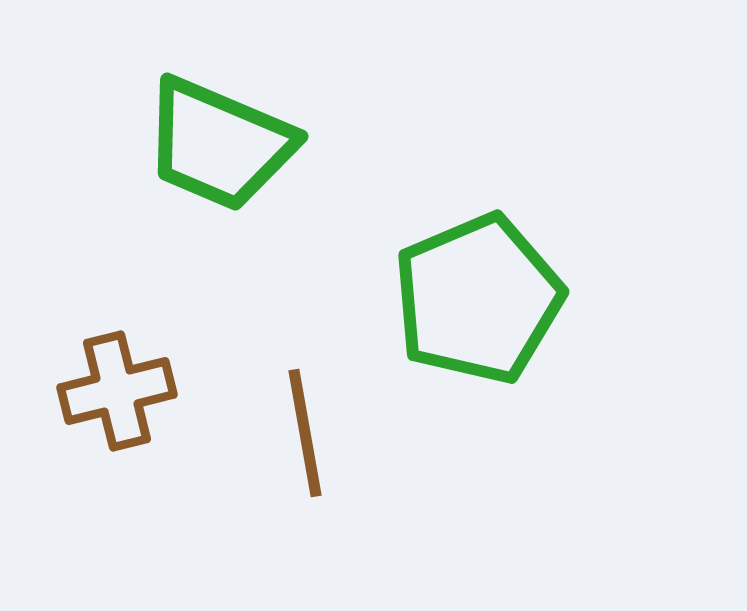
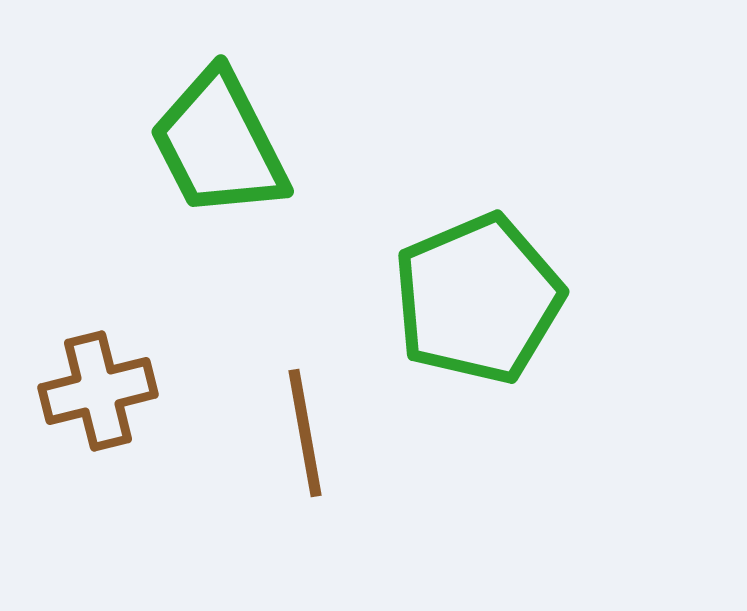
green trapezoid: rotated 40 degrees clockwise
brown cross: moved 19 px left
